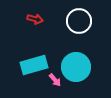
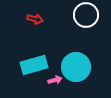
white circle: moved 7 px right, 6 px up
pink arrow: rotated 64 degrees counterclockwise
